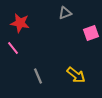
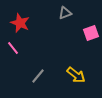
red star: rotated 12 degrees clockwise
gray line: rotated 63 degrees clockwise
